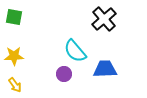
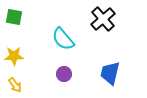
black cross: moved 1 px left
cyan semicircle: moved 12 px left, 12 px up
blue trapezoid: moved 5 px right, 4 px down; rotated 75 degrees counterclockwise
